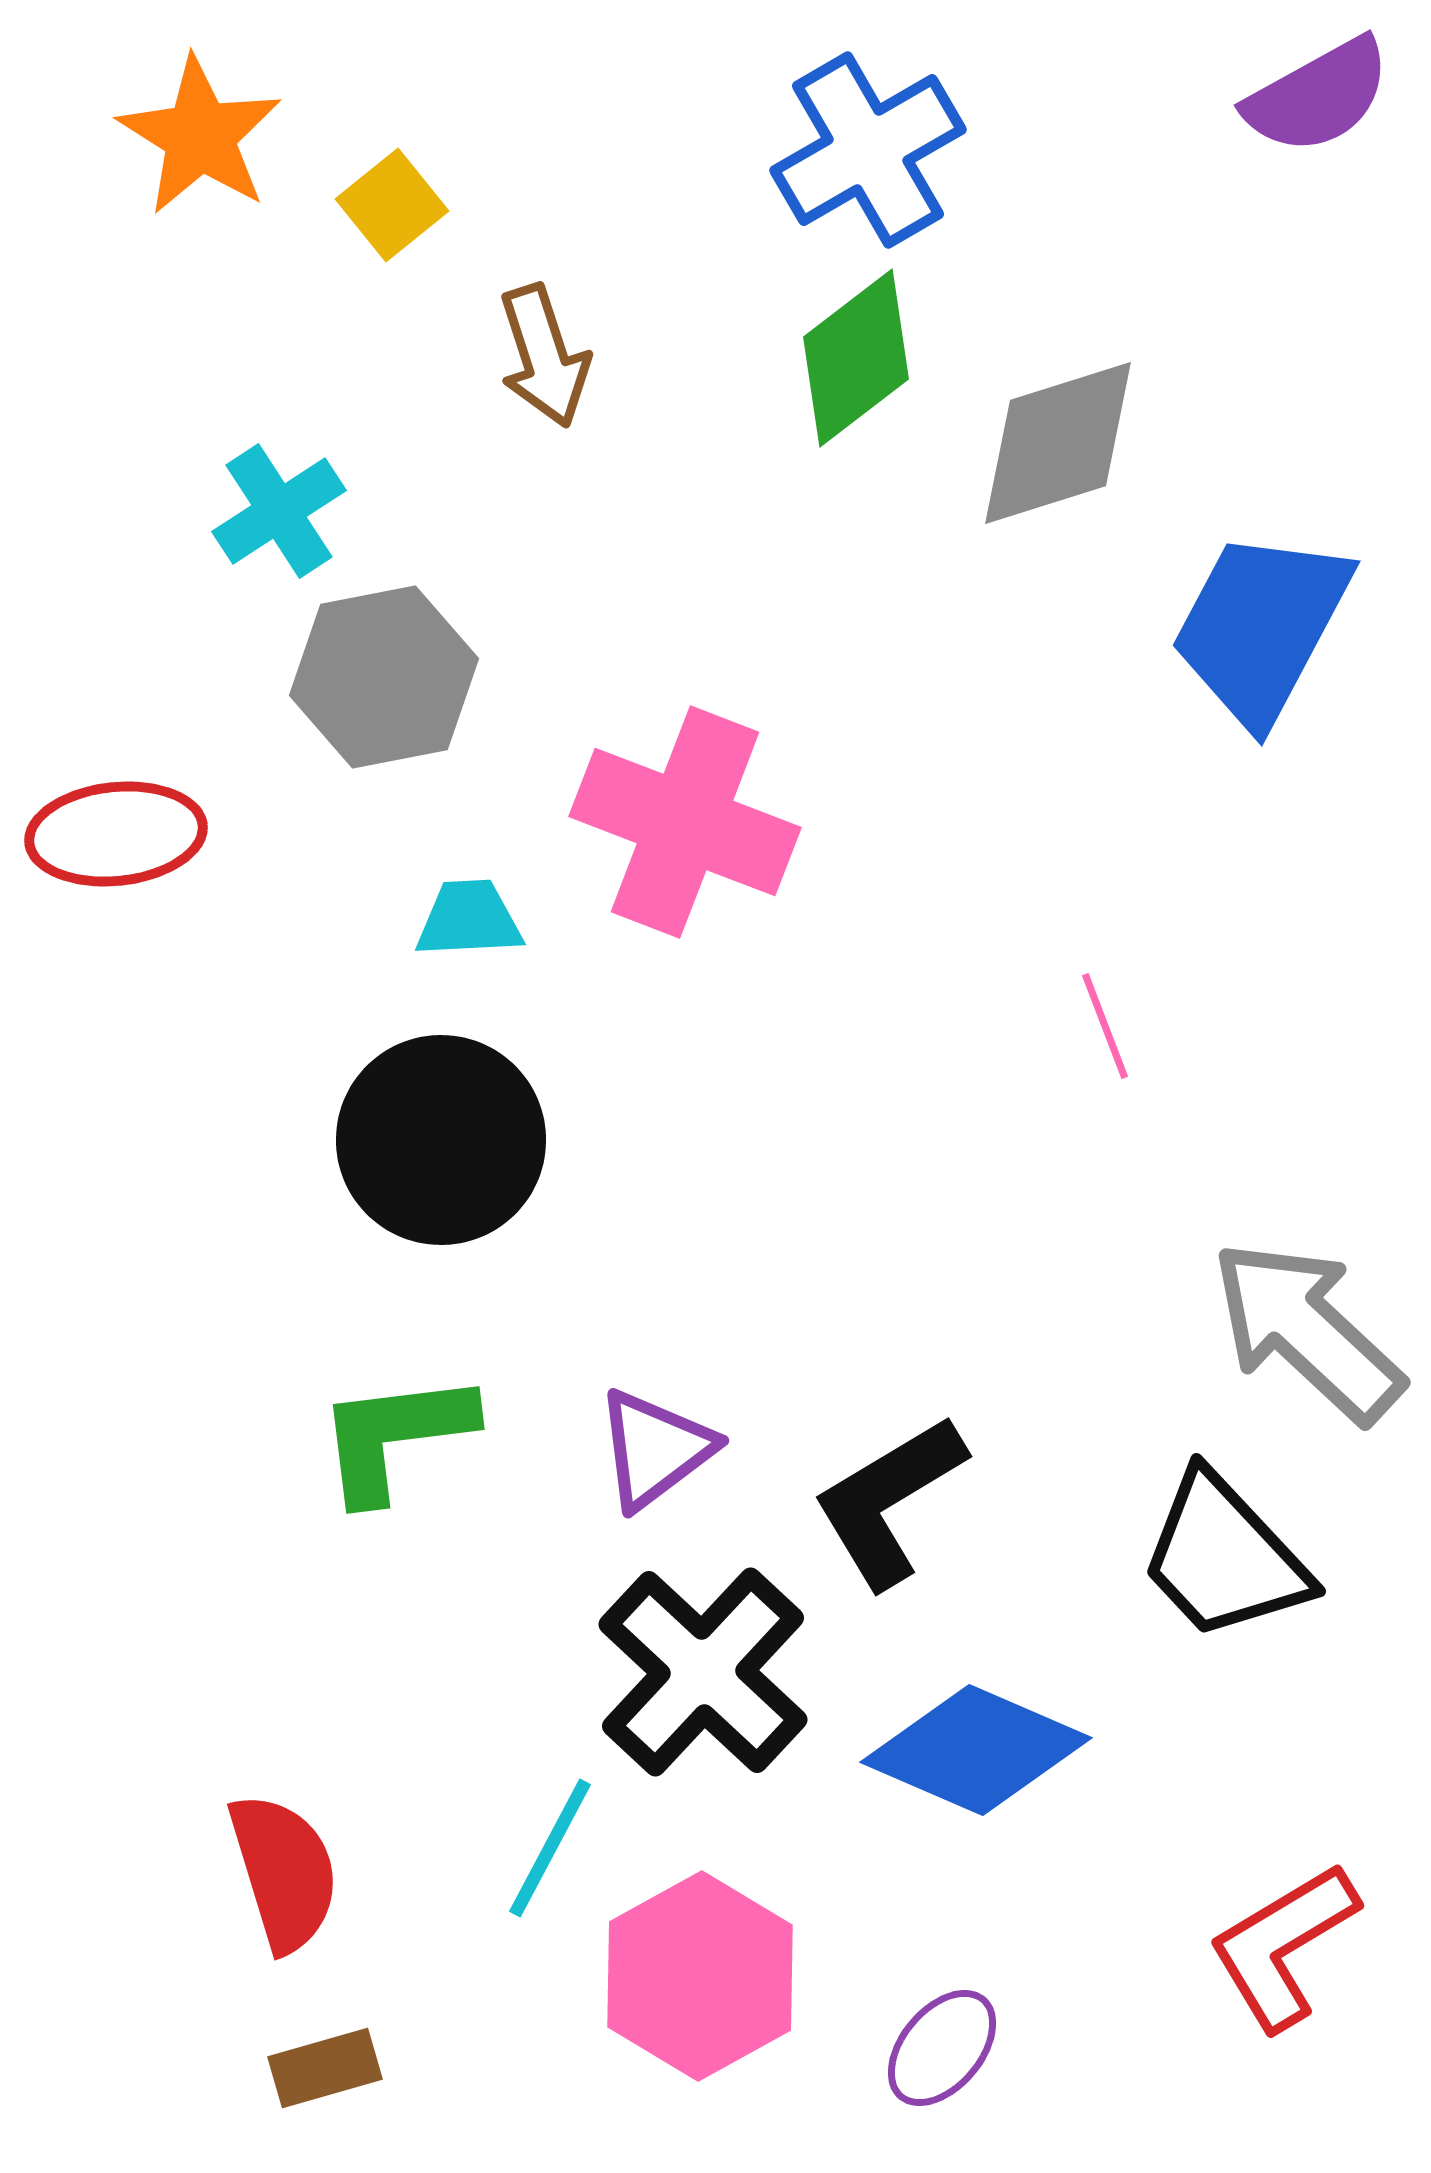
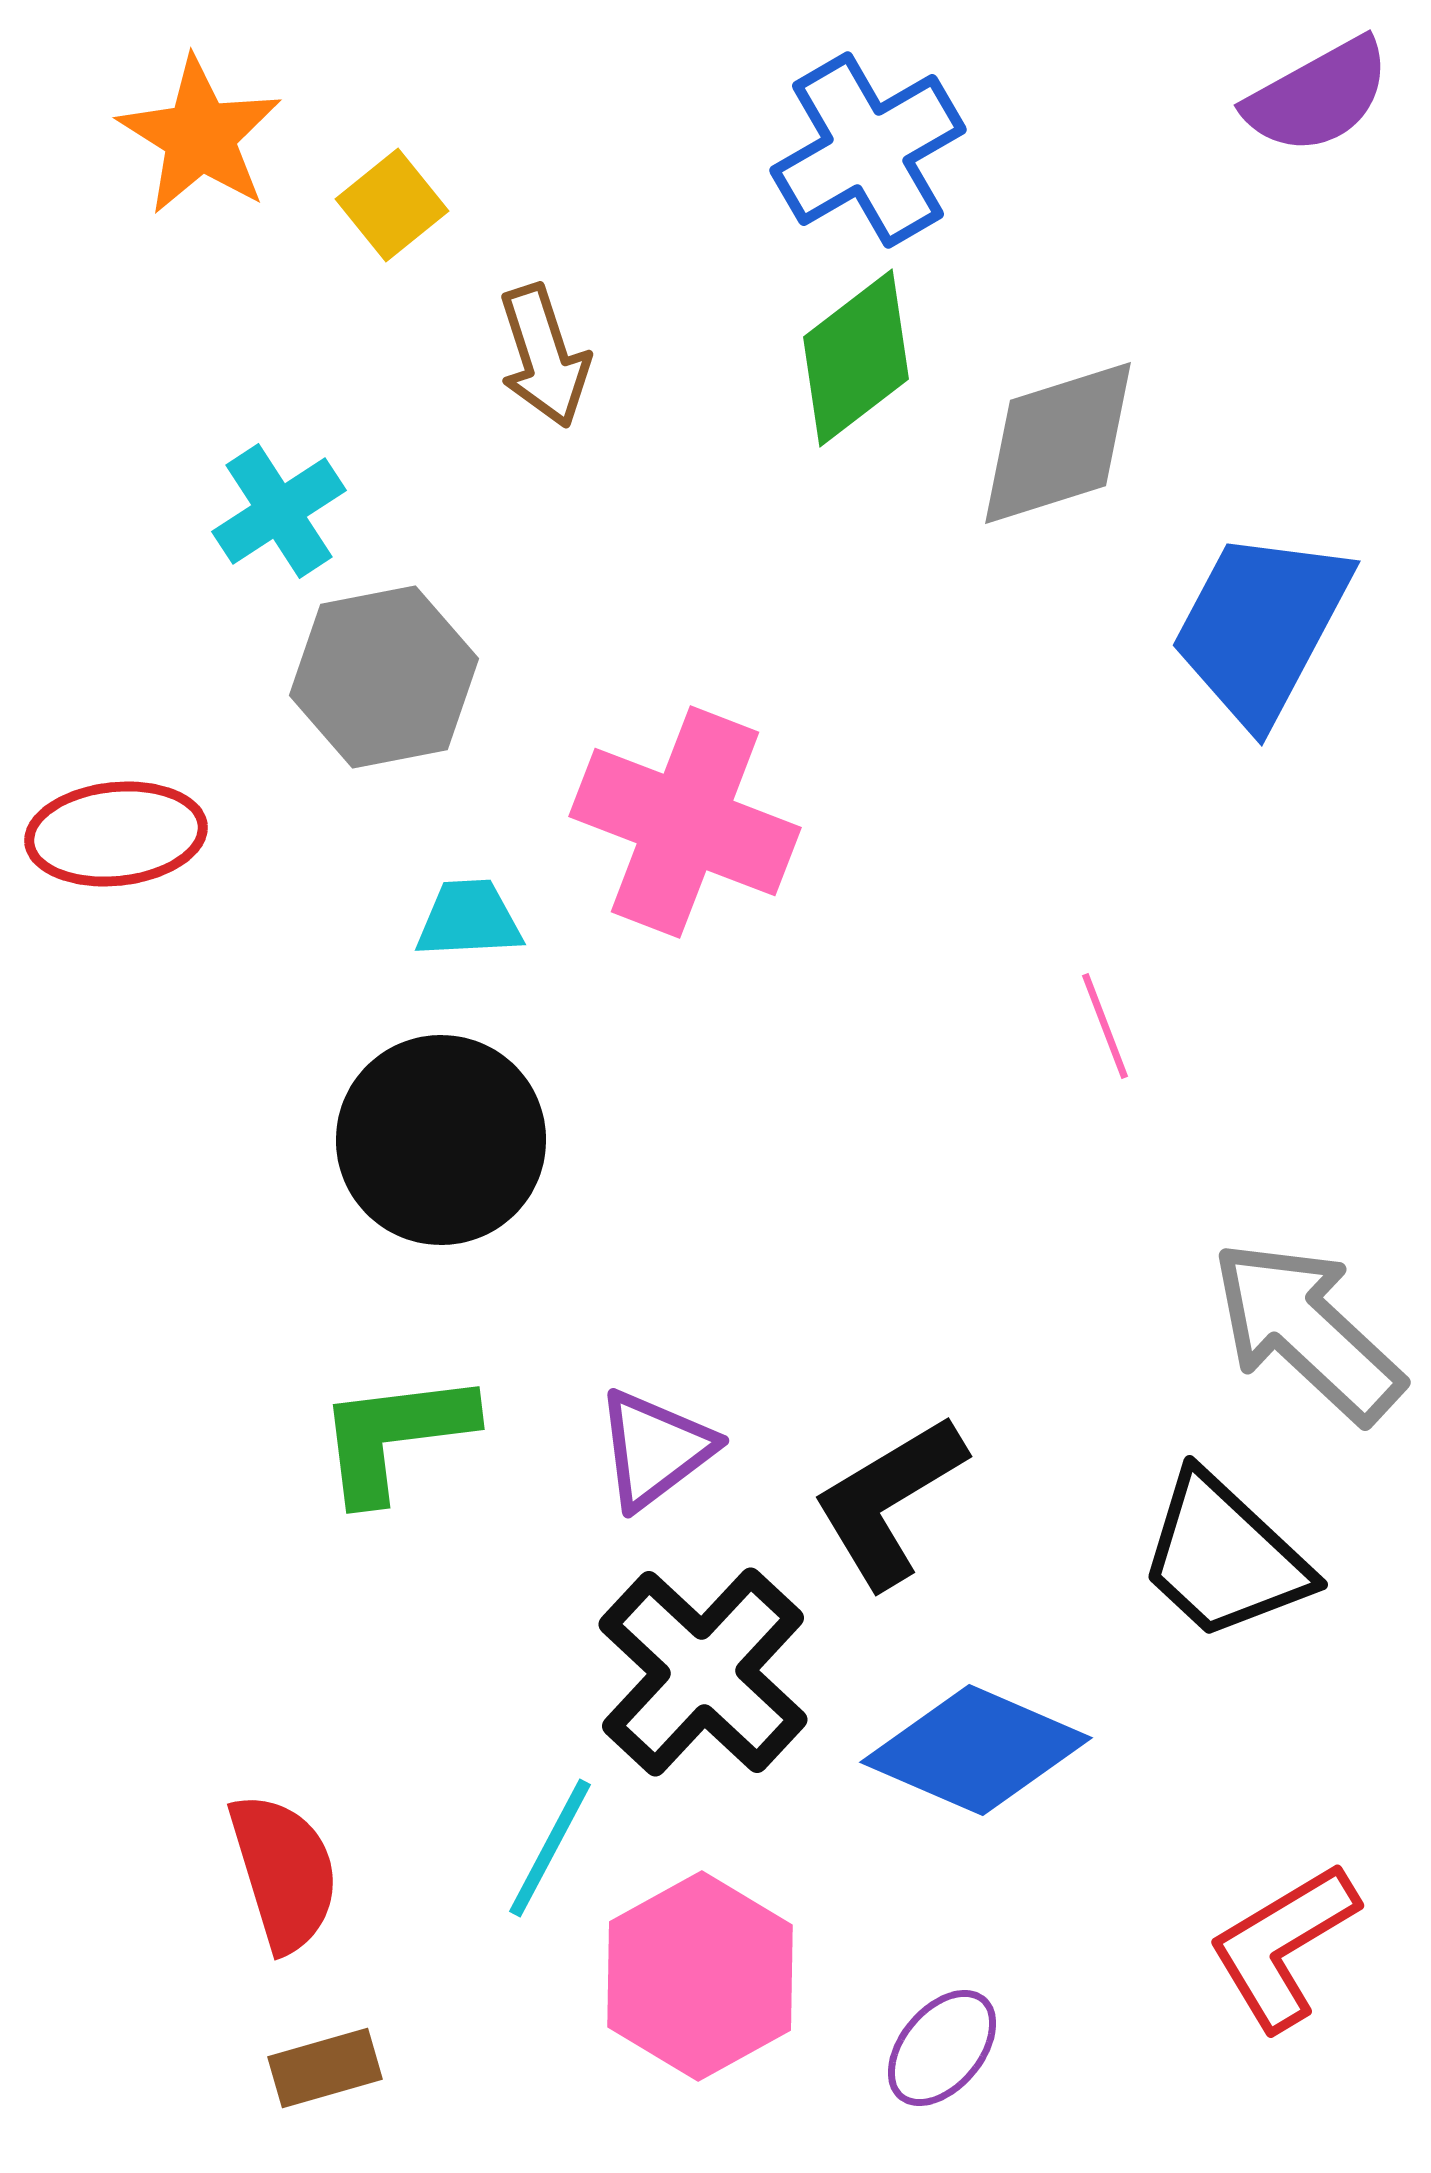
black trapezoid: rotated 4 degrees counterclockwise
